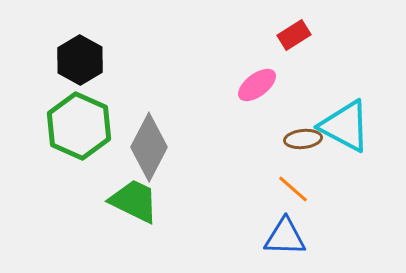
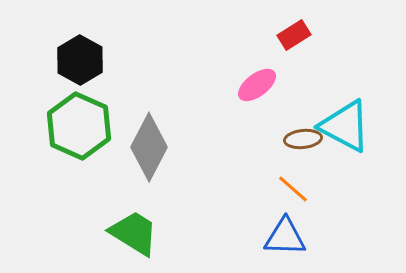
green trapezoid: moved 32 px down; rotated 6 degrees clockwise
